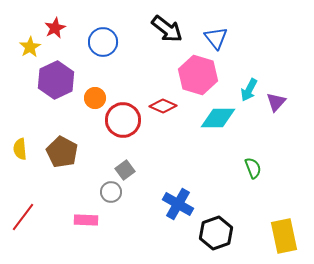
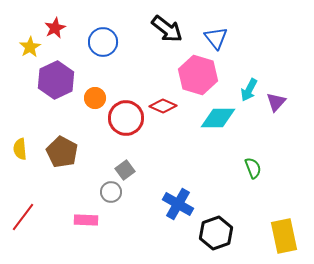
red circle: moved 3 px right, 2 px up
